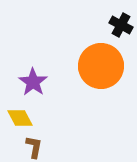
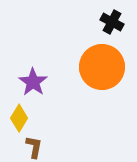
black cross: moved 9 px left, 3 px up
orange circle: moved 1 px right, 1 px down
yellow diamond: moved 1 px left; rotated 60 degrees clockwise
